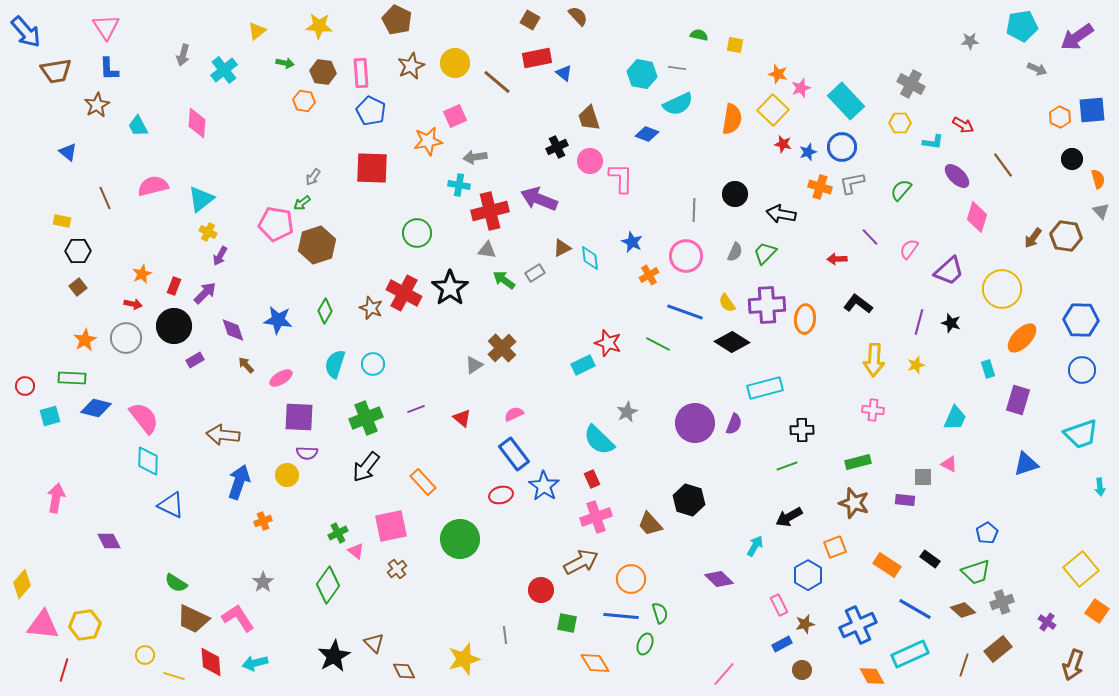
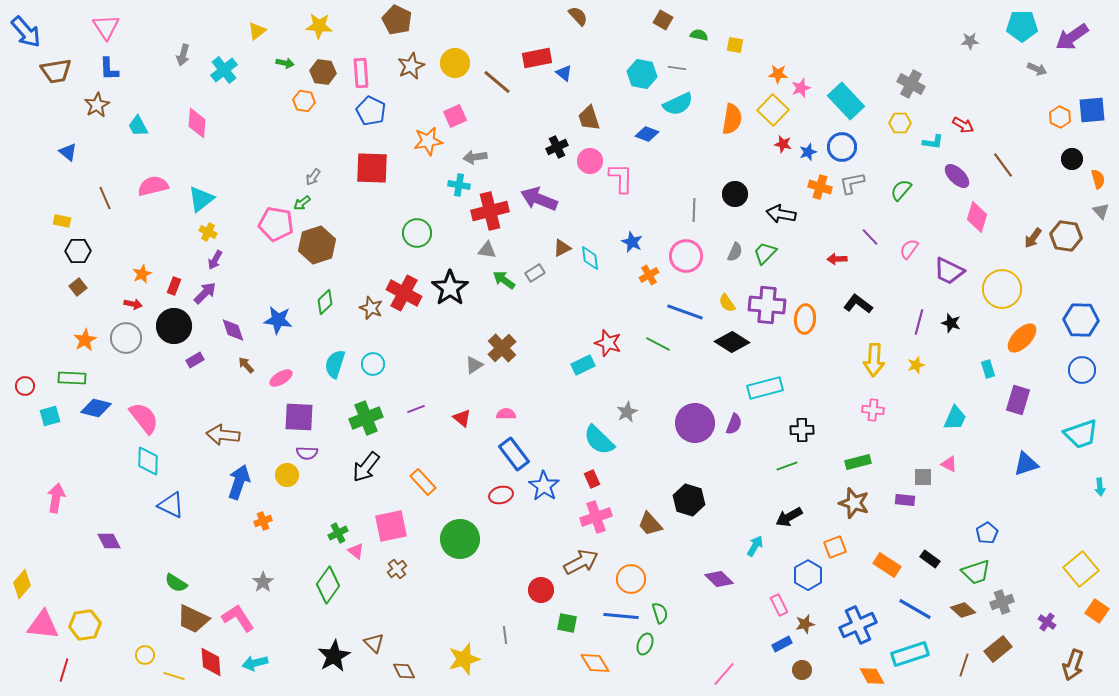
brown square at (530, 20): moved 133 px right
cyan pentagon at (1022, 26): rotated 8 degrees clockwise
purple arrow at (1077, 37): moved 5 px left
orange star at (778, 74): rotated 12 degrees counterclockwise
purple arrow at (220, 256): moved 5 px left, 4 px down
purple trapezoid at (949, 271): rotated 68 degrees clockwise
purple cross at (767, 305): rotated 9 degrees clockwise
green diamond at (325, 311): moved 9 px up; rotated 15 degrees clockwise
pink semicircle at (514, 414): moved 8 px left; rotated 24 degrees clockwise
cyan rectangle at (910, 654): rotated 6 degrees clockwise
